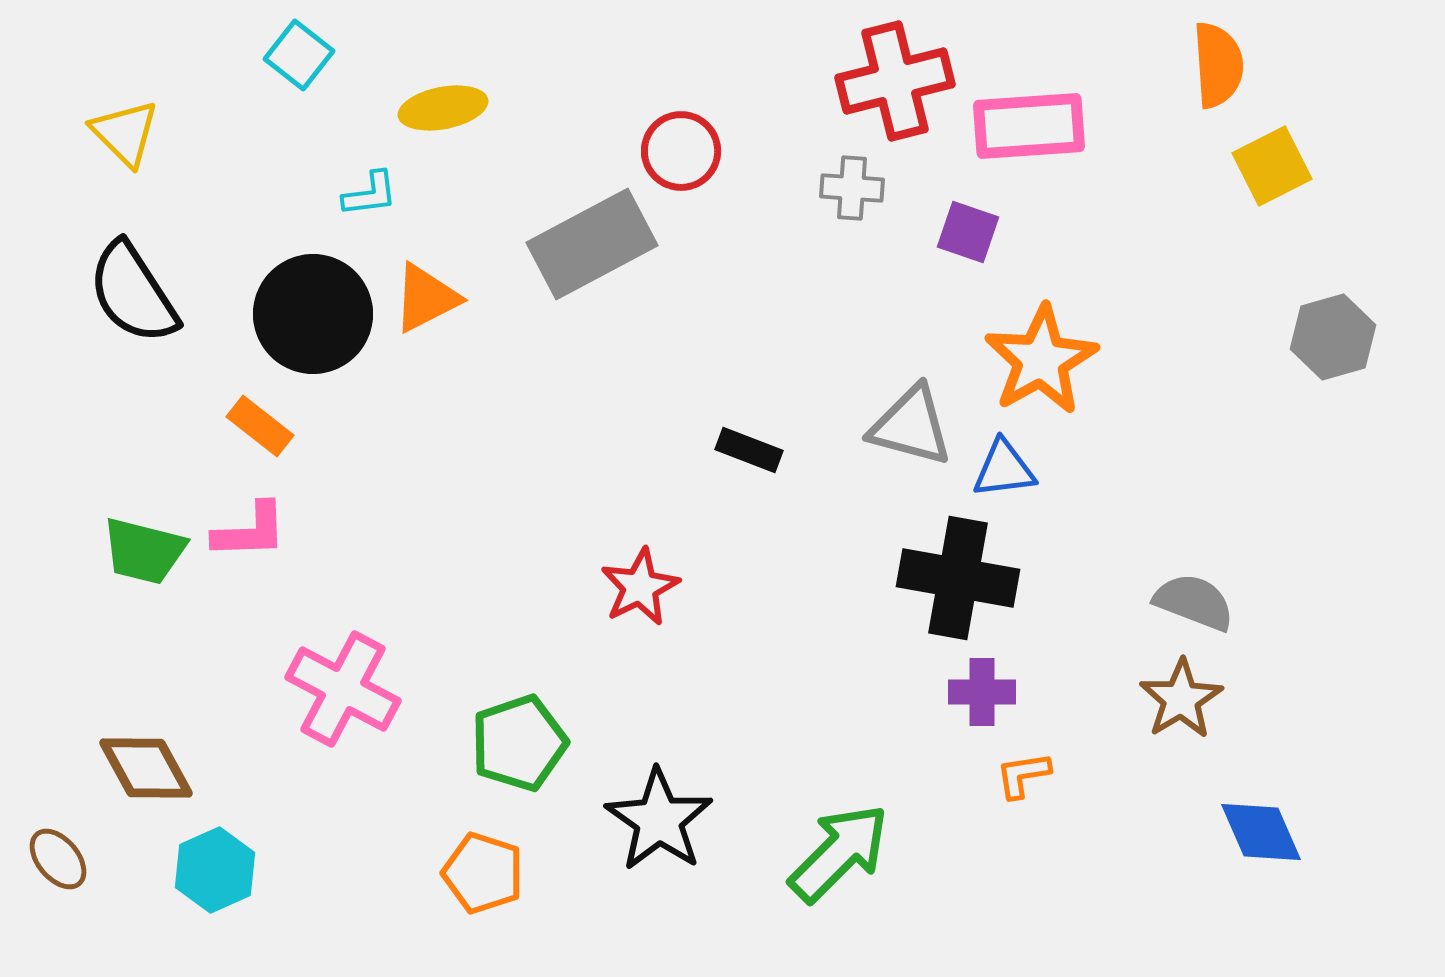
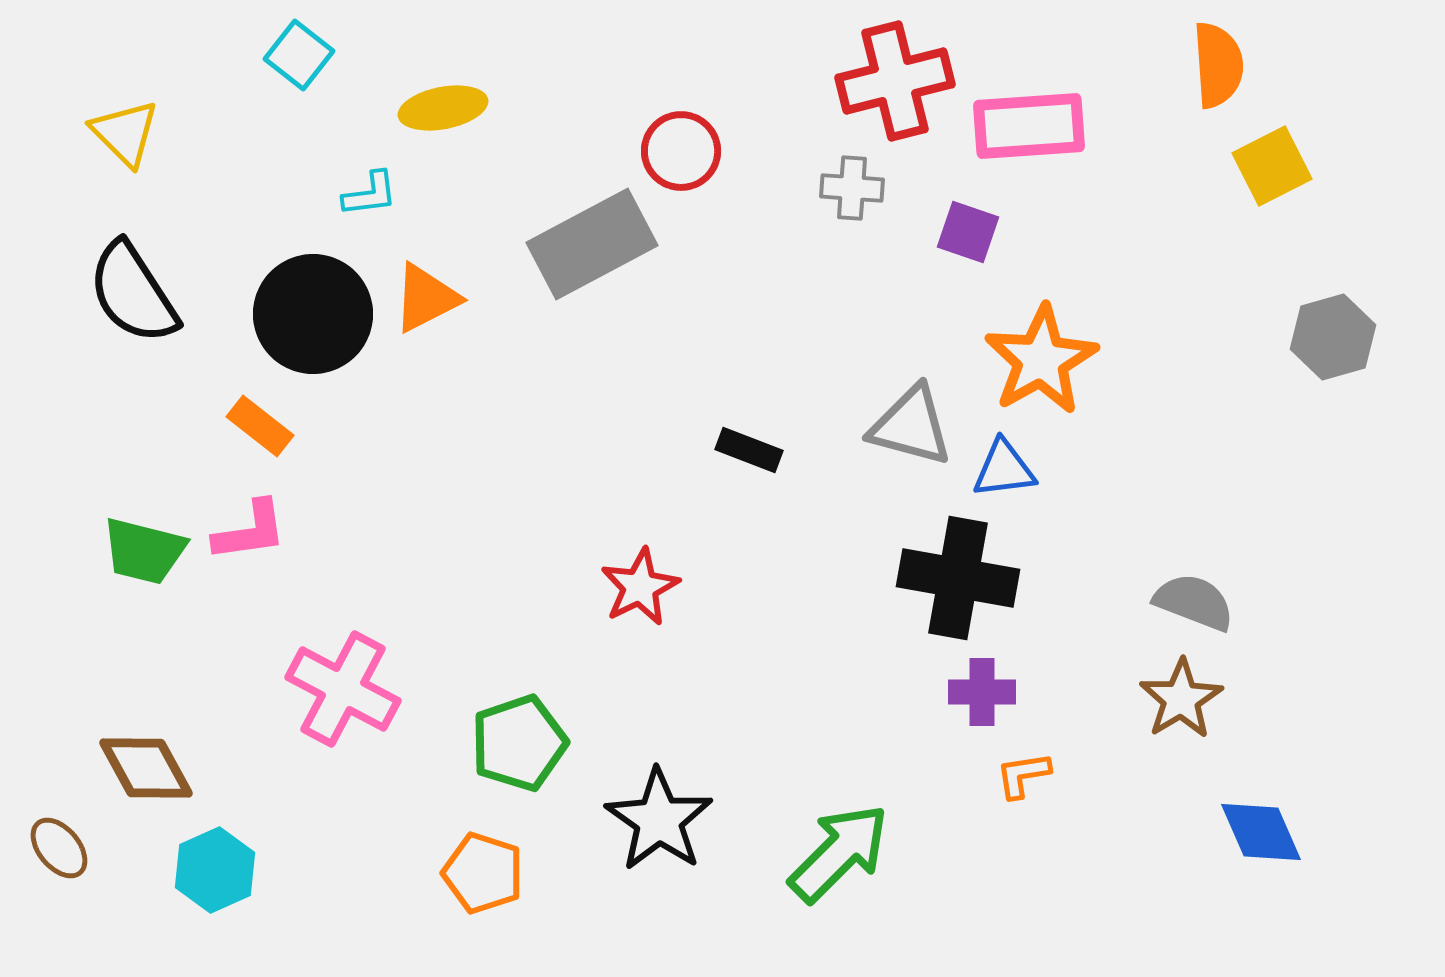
pink L-shape: rotated 6 degrees counterclockwise
brown ellipse: moved 1 px right, 11 px up
